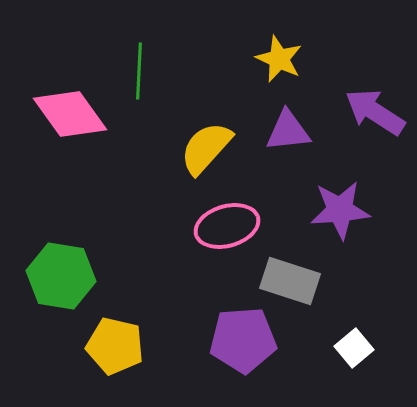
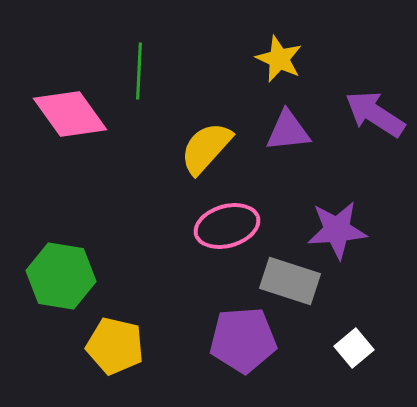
purple arrow: moved 2 px down
purple star: moved 3 px left, 20 px down
